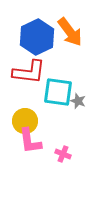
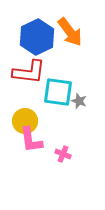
gray star: moved 1 px right
pink L-shape: moved 1 px right, 1 px up
